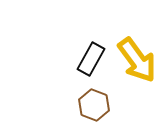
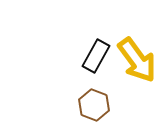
black rectangle: moved 5 px right, 3 px up
